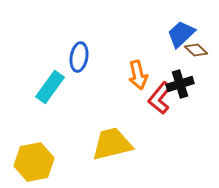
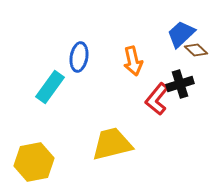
orange arrow: moved 5 px left, 14 px up
red L-shape: moved 3 px left, 1 px down
